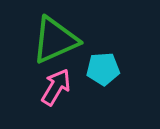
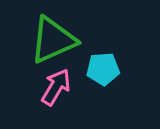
green triangle: moved 2 px left
